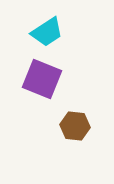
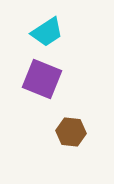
brown hexagon: moved 4 px left, 6 px down
